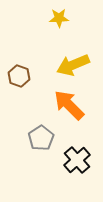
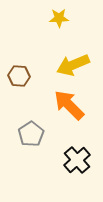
brown hexagon: rotated 15 degrees counterclockwise
gray pentagon: moved 10 px left, 4 px up
